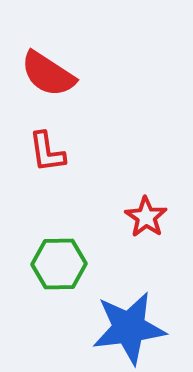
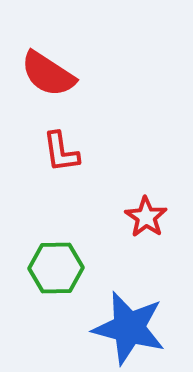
red L-shape: moved 14 px right
green hexagon: moved 3 px left, 4 px down
blue star: rotated 22 degrees clockwise
